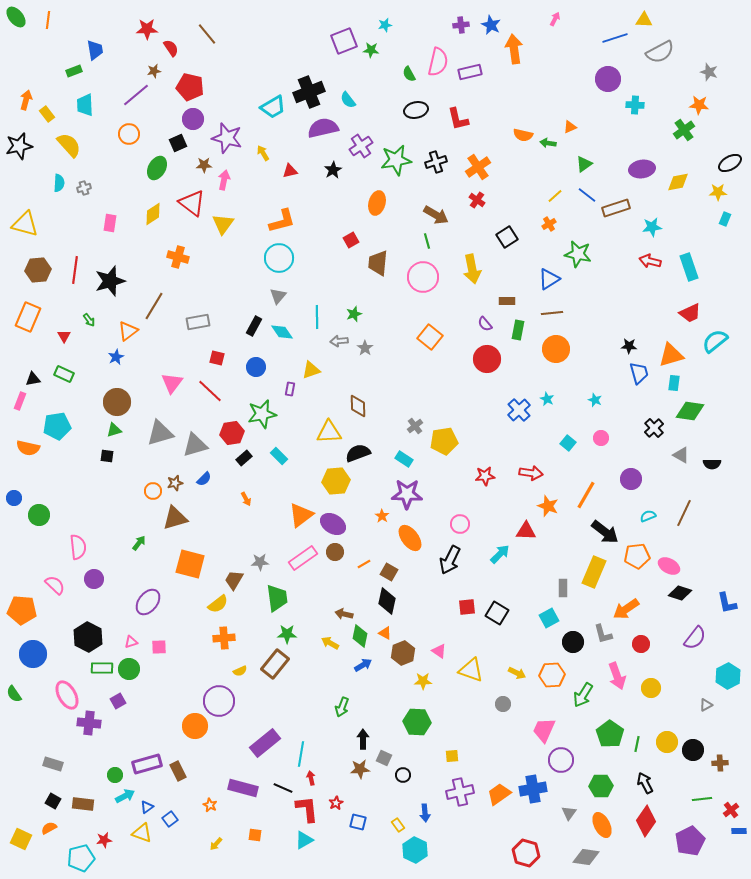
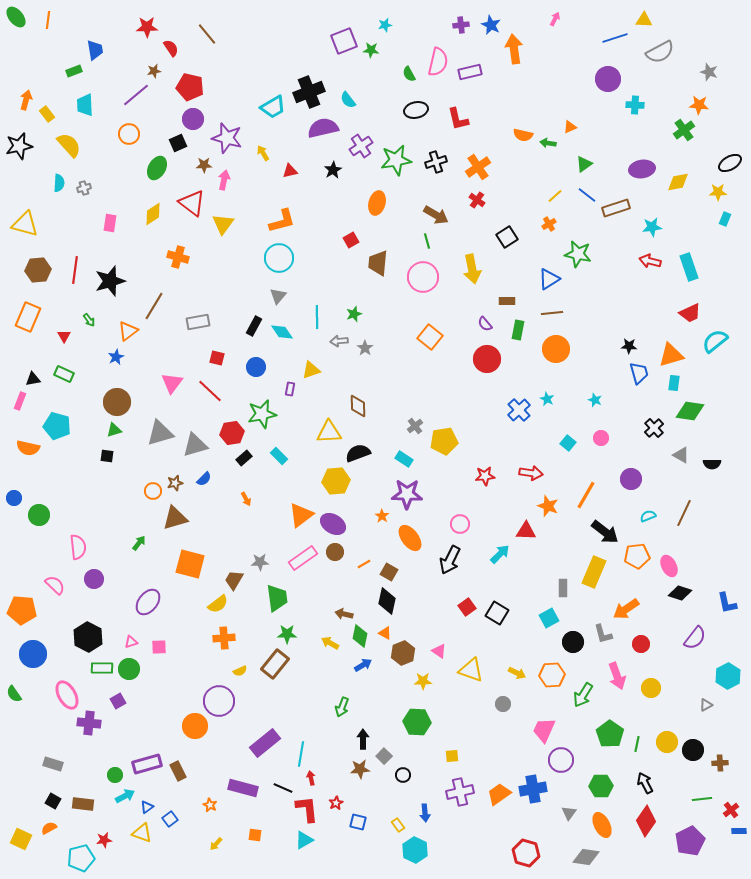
red star at (147, 29): moved 2 px up
cyan pentagon at (57, 426): rotated 24 degrees clockwise
pink ellipse at (669, 566): rotated 35 degrees clockwise
red square at (467, 607): rotated 30 degrees counterclockwise
gray square at (384, 758): moved 2 px up; rotated 21 degrees clockwise
